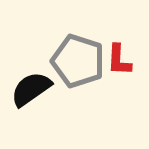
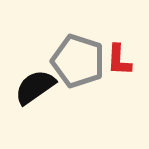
black semicircle: moved 4 px right, 2 px up
